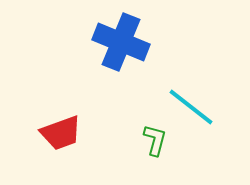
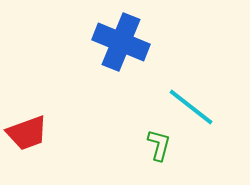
red trapezoid: moved 34 px left
green L-shape: moved 4 px right, 5 px down
